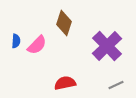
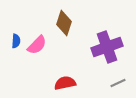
purple cross: moved 1 px down; rotated 24 degrees clockwise
gray line: moved 2 px right, 2 px up
